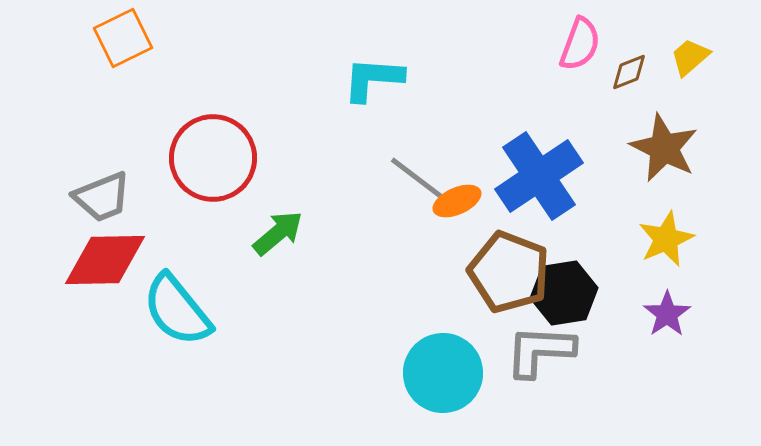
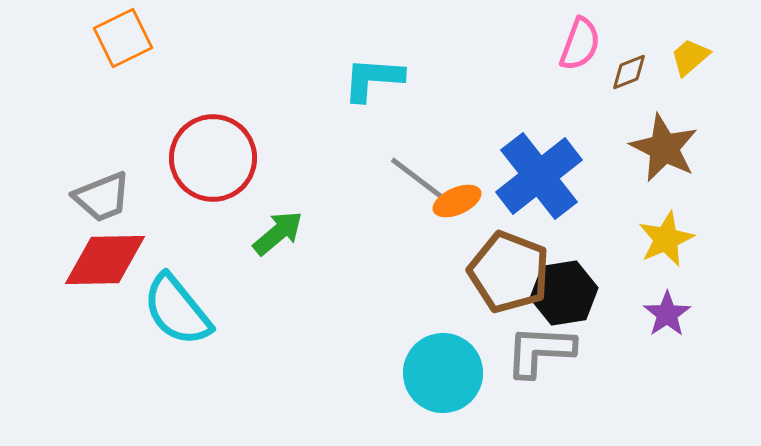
blue cross: rotated 4 degrees counterclockwise
